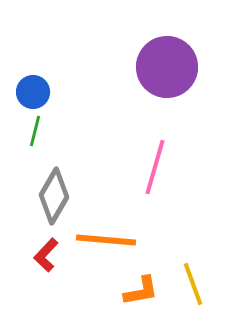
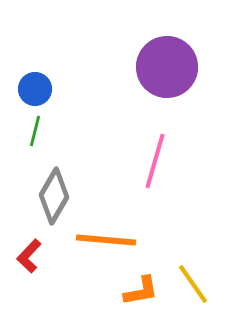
blue circle: moved 2 px right, 3 px up
pink line: moved 6 px up
red L-shape: moved 17 px left, 1 px down
yellow line: rotated 15 degrees counterclockwise
